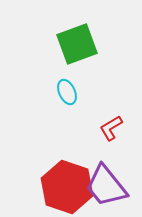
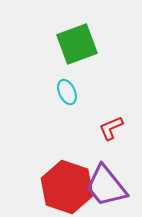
red L-shape: rotated 8 degrees clockwise
